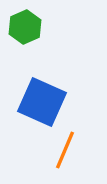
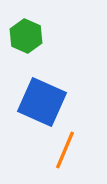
green hexagon: moved 1 px right, 9 px down; rotated 12 degrees counterclockwise
